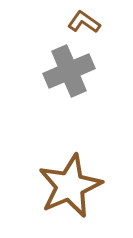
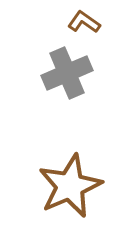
gray cross: moved 2 px left, 2 px down
